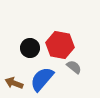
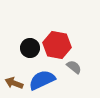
red hexagon: moved 3 px left
blue semicircle: moved 1 px down; rotated 24 degrees clockwise
